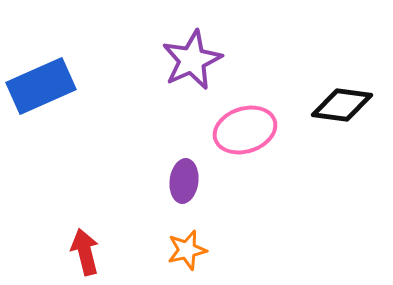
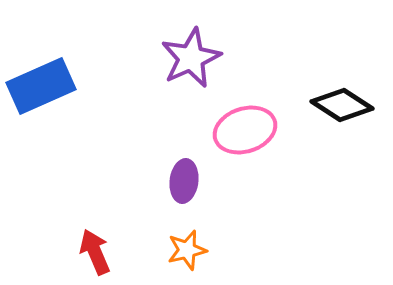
purple star: moved 1 px left, 2 px up
black diamond: rotated 26 degrees clockwise
red arrow: moved 10 px right; rotated 9 degrees counterclockwise
